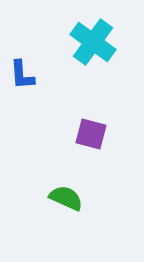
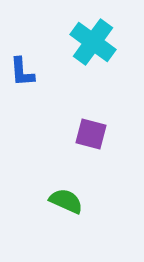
blue L-shape: moved 3 px up
green semicircle: moved 3 px down
